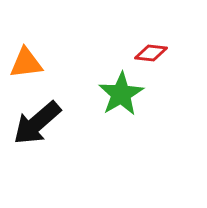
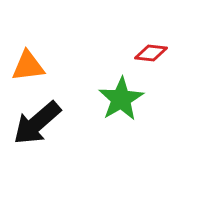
orange triangle: moved 2 px right, 3 px down
green star: moved 5 px down
